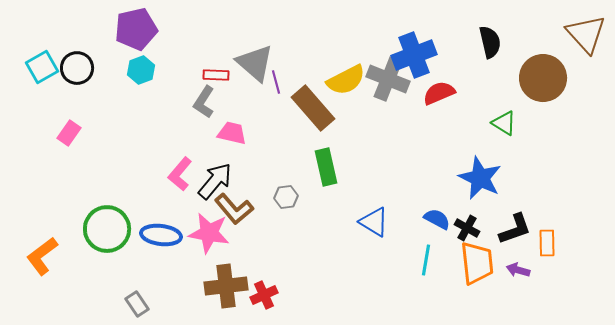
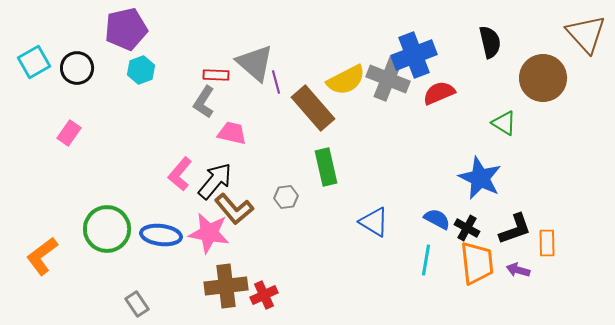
purple pentagon: moved 10 px left
cyan square: moved 8 px left, 5 px up
